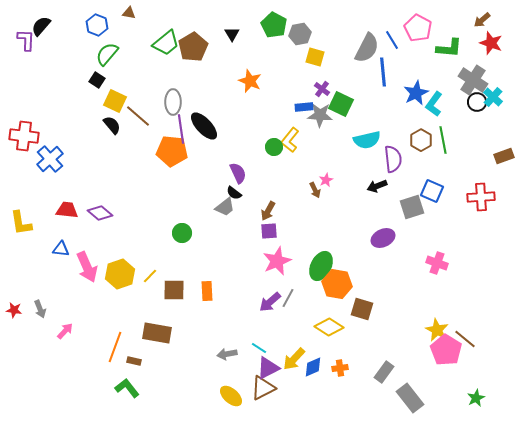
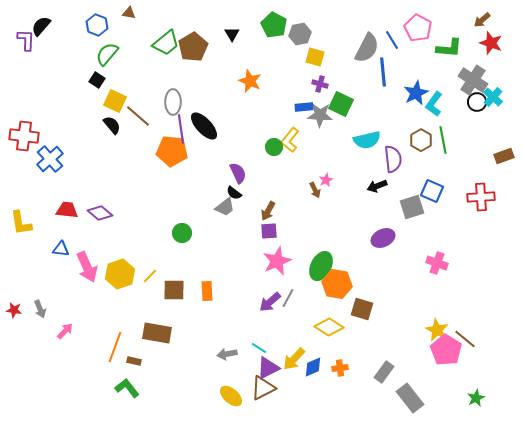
purple cross at (322, 89): moved 2 px left, 5 px up; rotated 21 degrees counterclockwise
